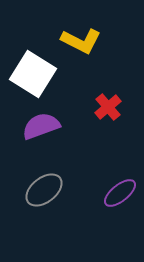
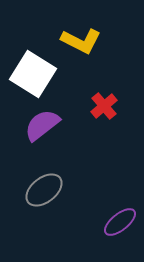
red cross: moved 4 px left, 1 px up
purple semicircle: moved 1 px right, 1 px up; rotated 18 degrees counterclockwise
purple ellipse: moved 29 px down
